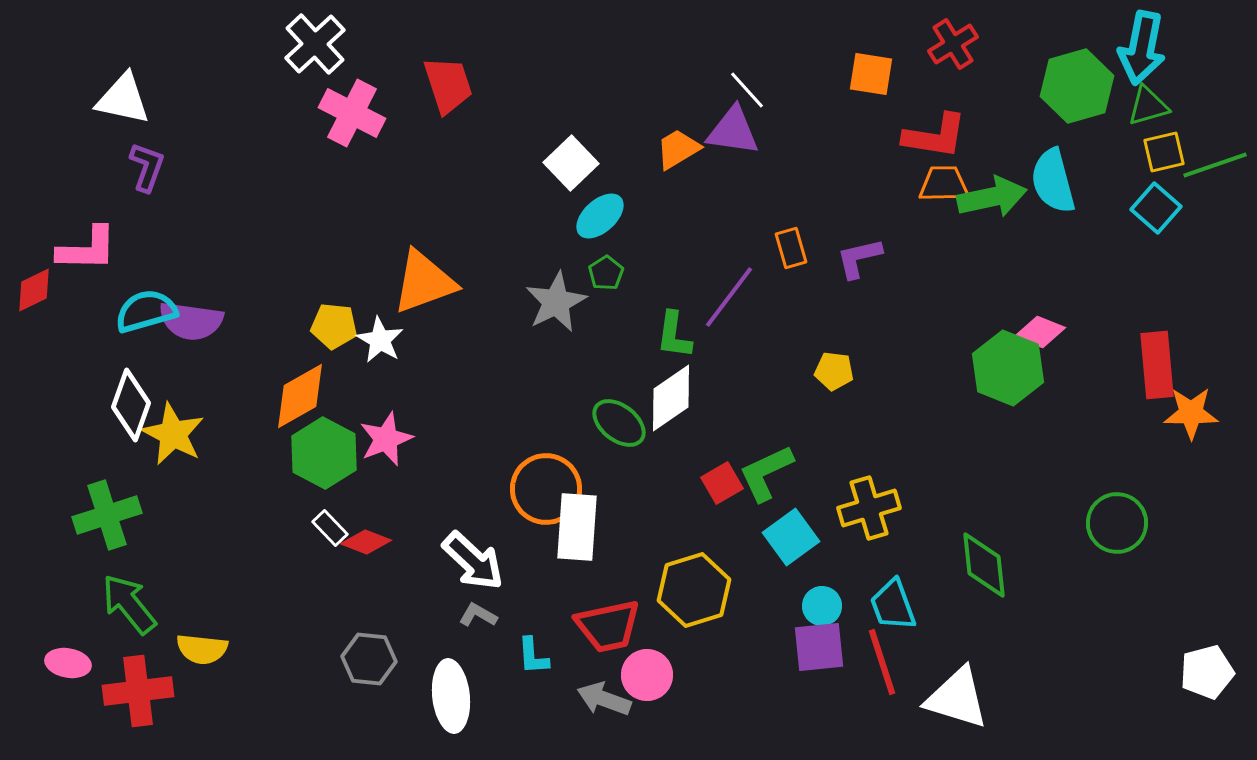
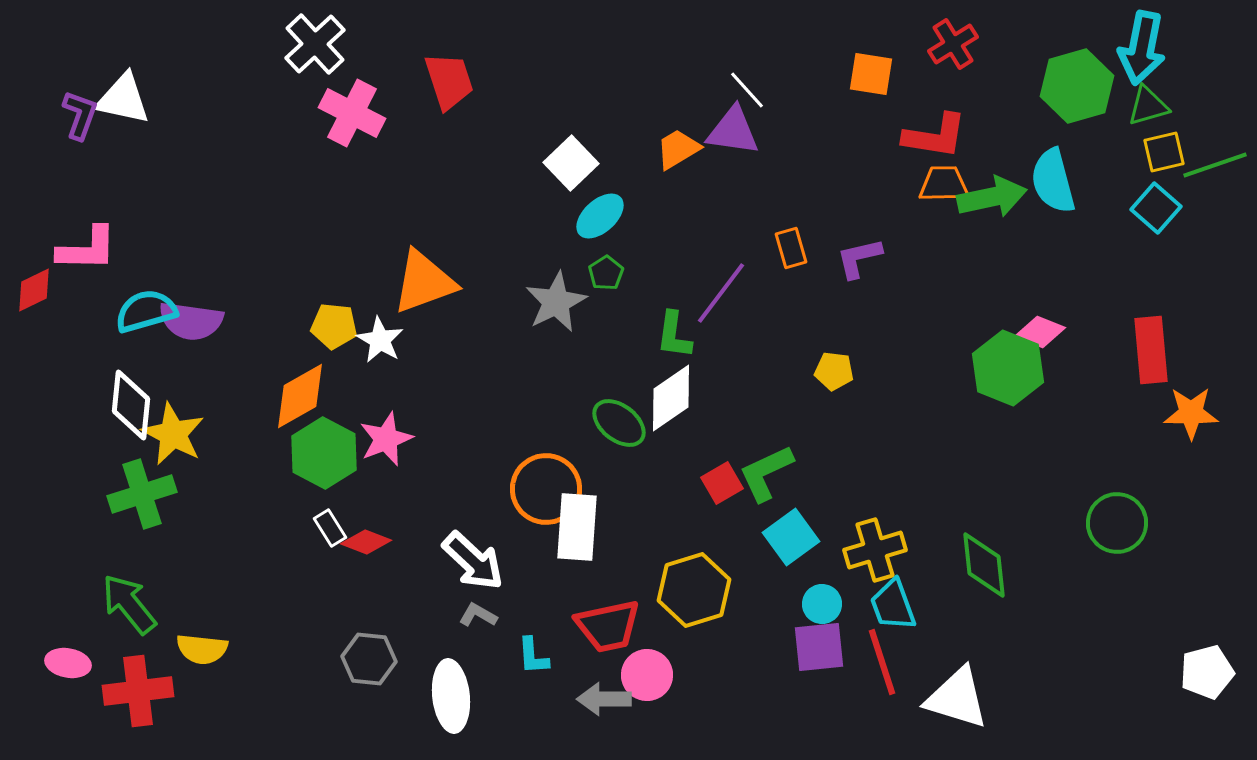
red trapezoid at (448, 85): moved 1 px right, 4 px up
purple L-shape at (147, 167): moved 67 px left, 52 px up
purple line at (729, 297): moved 8 px left, 4 px up
red rectangle at (1157, 365): moved 6 px left, 15 px up
white diamond at (131, 405): rotated 14 degrees counterclockwise
yellow cross at (869, 508): moved 6 px right, 42 px down
green cross at (107, 515): moved 35 px right, 21 px up
white rectangle at (330, 528): rotated 12 degrees clockwise
cyan circle at (822, 606): moved 2 px up
gray arrow at (604, 699): rotated 20 degrees counterclockwise
